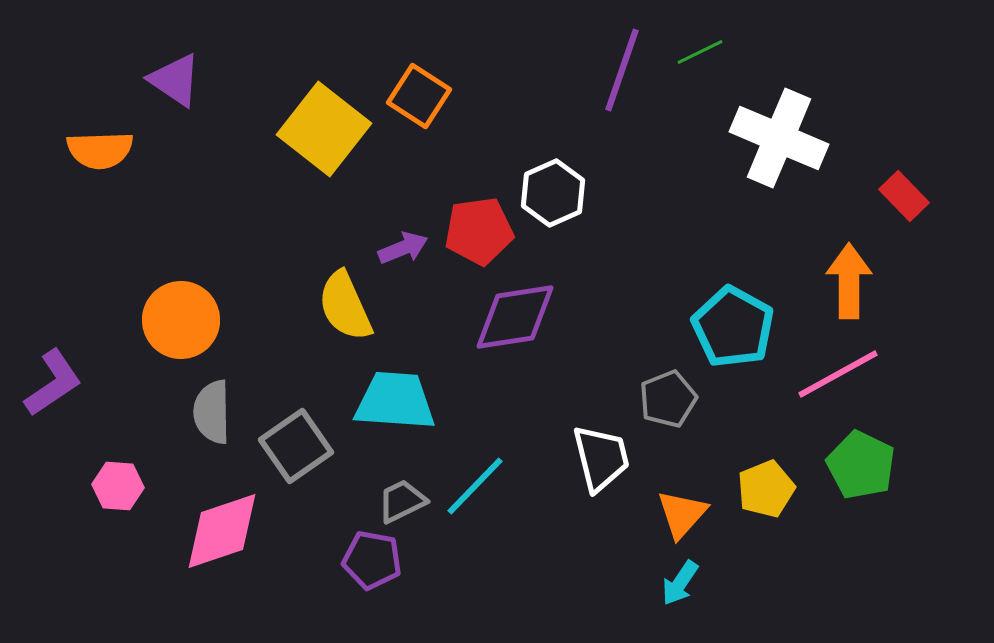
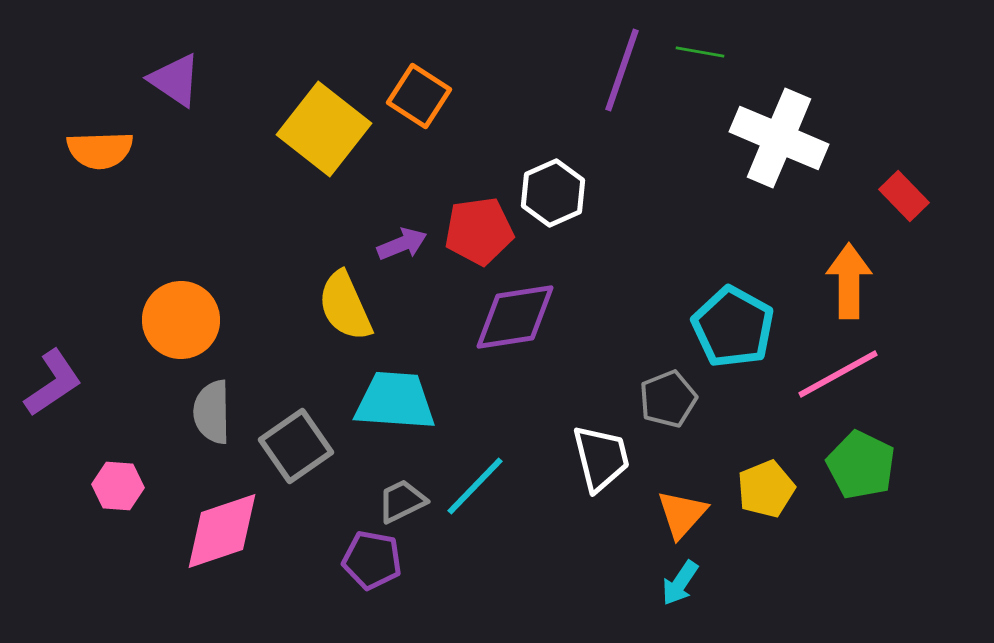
green line: rotated 36 degrees clockwise
purple arrow: moved 1 px left, 4 px up
